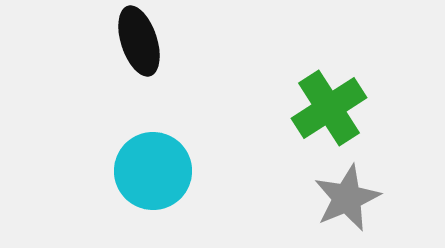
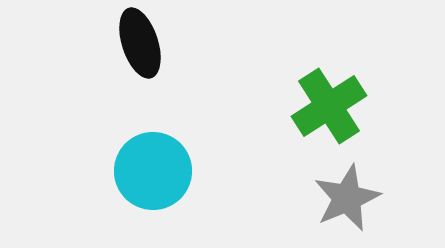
black ellipse: moved 1 px right, 2 px down
green cross: moved 2 px up
